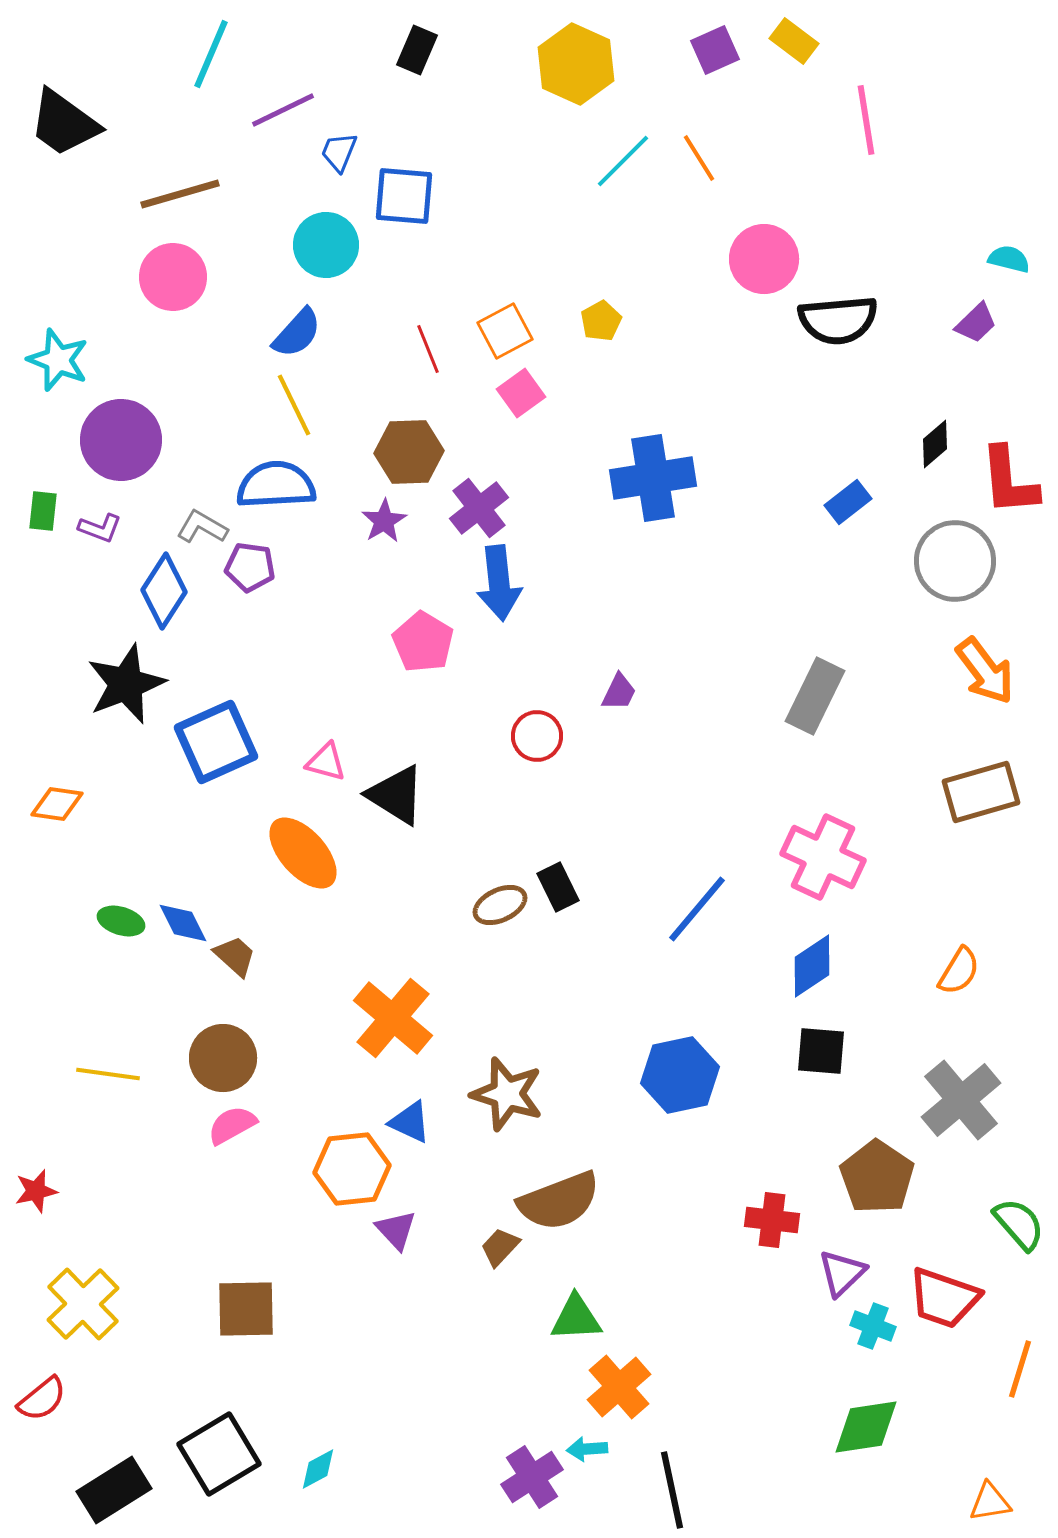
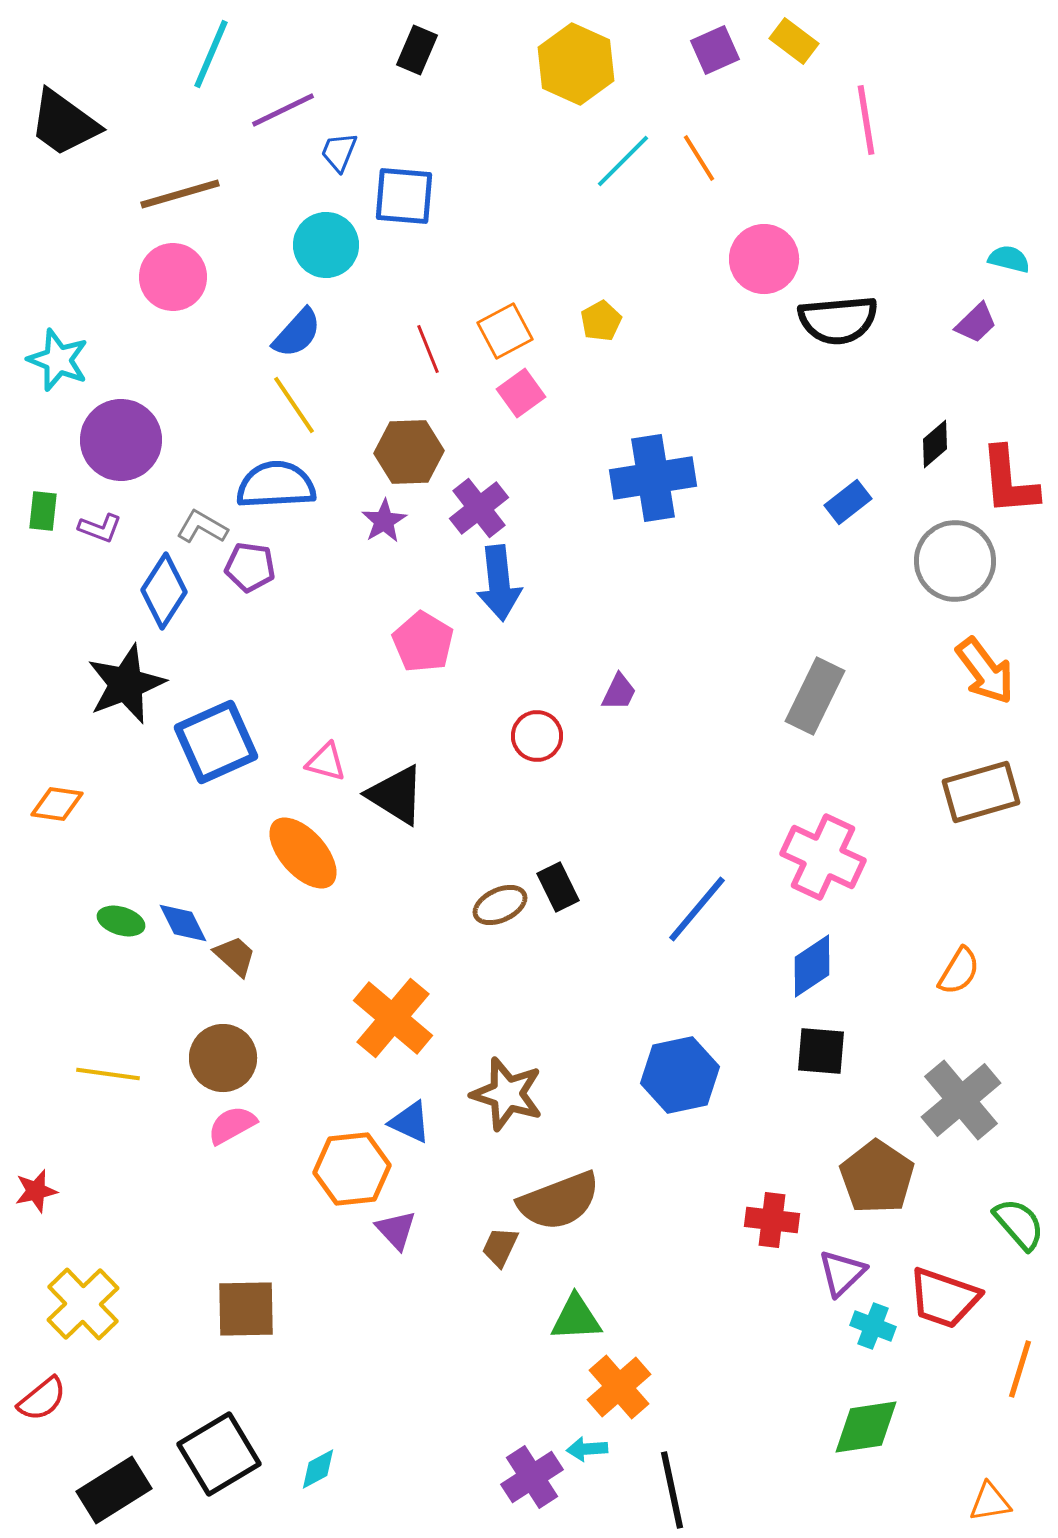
yellow line at (294, 405): rotated 8 degrees counterclockwise
brown trapezoid at (500, 1247): rotated 18 degrees counterclockwise
